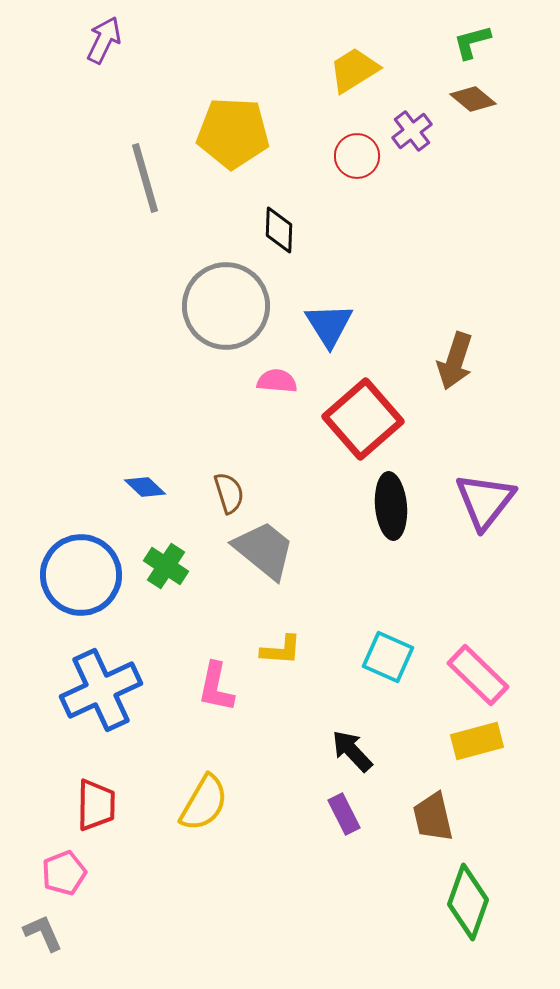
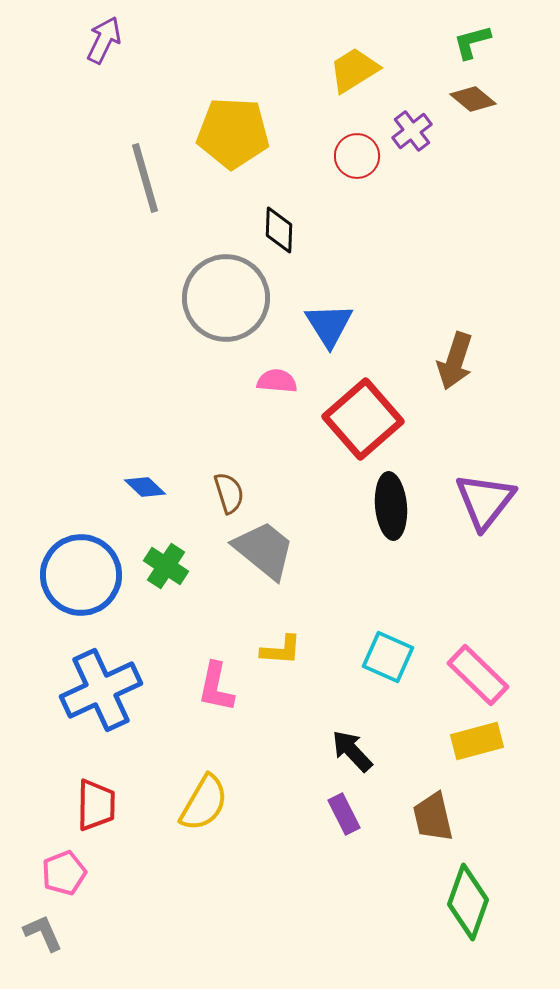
gray circle: moved 8 px up
